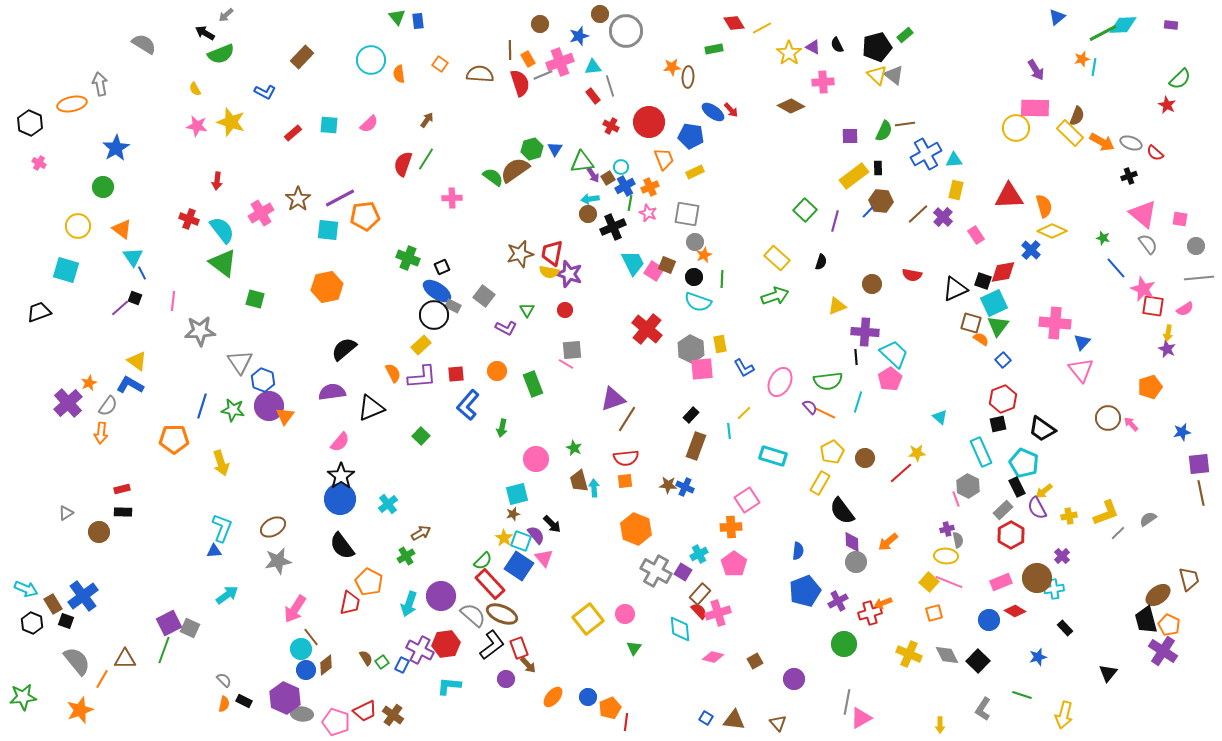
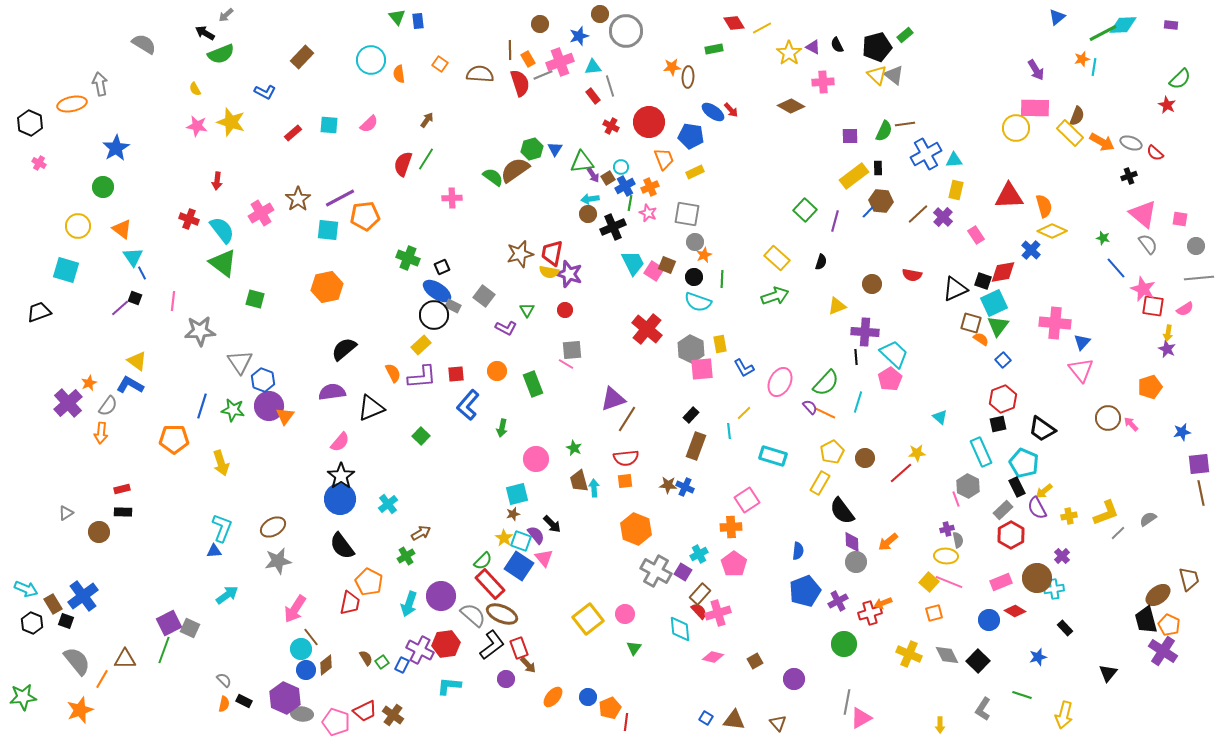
green semicircle at (828, 381): moved 2 px left, 2 px down; rotated 40 degrees counterclockwise
